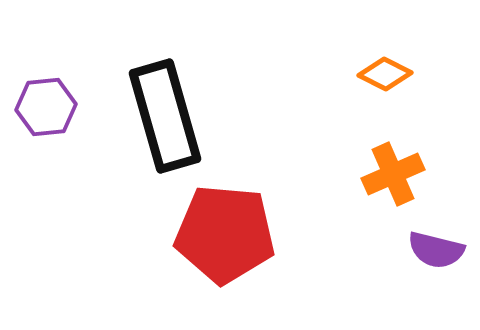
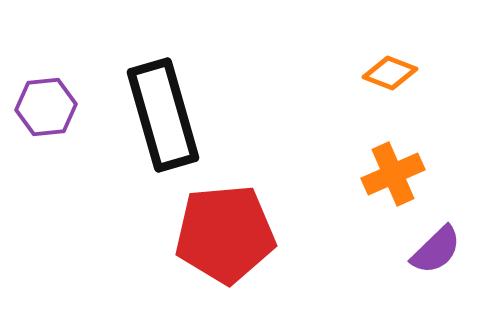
orange diamond: moved 5 px right, 1 px up; rotated 6 degrees counterclockwise
black rectangle: moved 2 px left, 1 px up
red pentagon: rotated 10 degrees counterclockwise
purple semicircle: rotated 58 degrees counterclockwise
